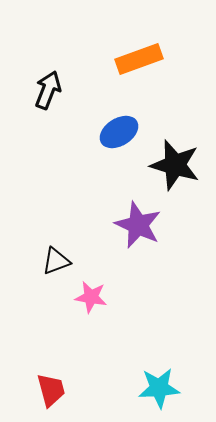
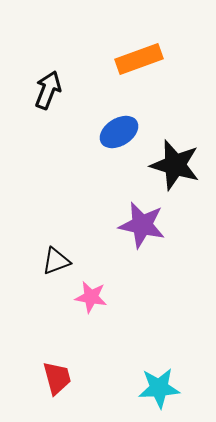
purple star: moved 4 px right; rotated 12 degrees counterclockwise
red trapezoid: moved 6 px right, 12 px up
